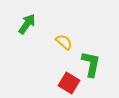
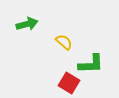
green arrow: rotated 40 degrees clockwise
green L-shape: rotated 76 degrees clockwise
